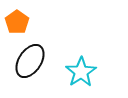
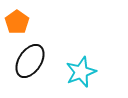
cyan star: rotated 12 degrees clockwise
